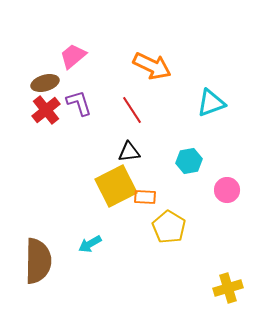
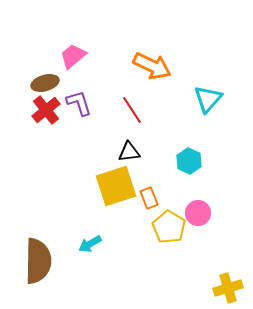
cyan triangle: moved 3 px left, 4 px up; rotated 28 degrees counterclockwise
cyan hexagon: rotated 25 degrees counterclockwise
yellow square: rotated 9 degrees clockwise
pink circle: moved 29 px left, 23 px down
orange rectangle: moved 4 px right, 1 px down; rotated 65 degrees clockwise
